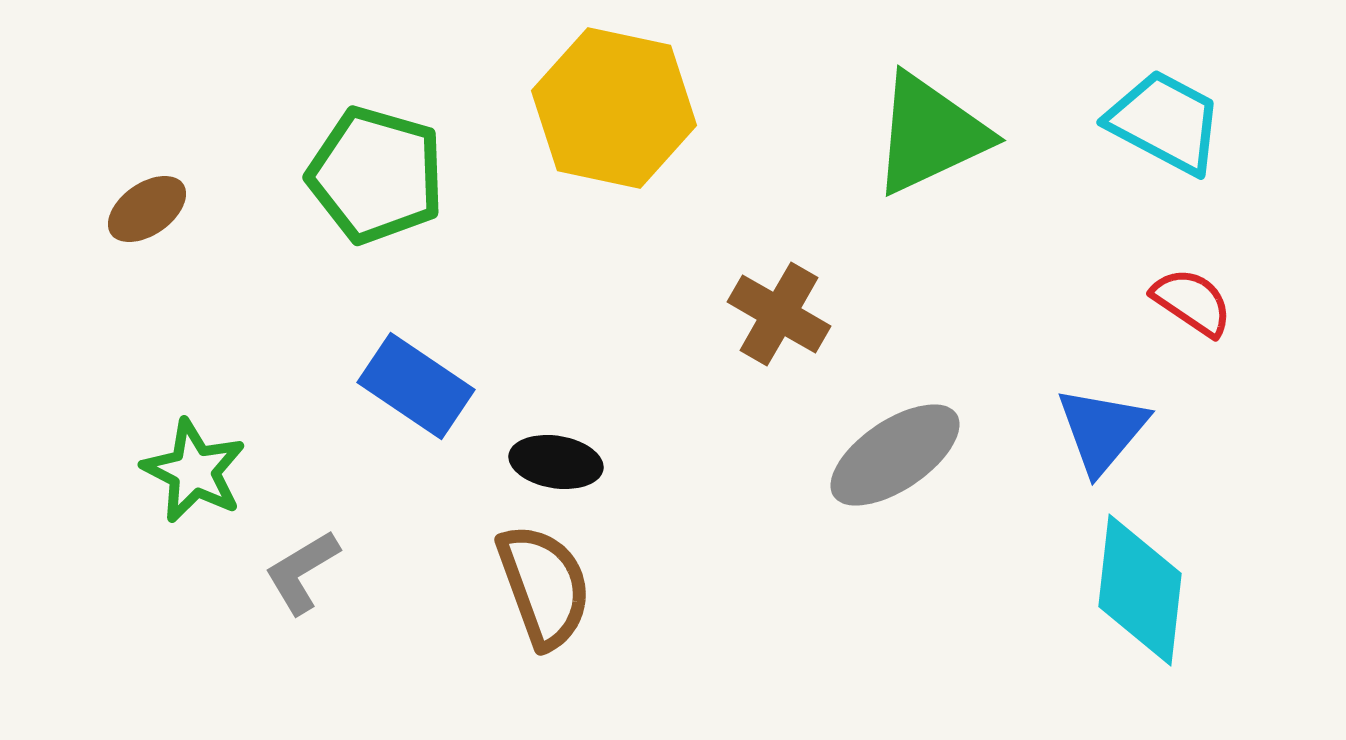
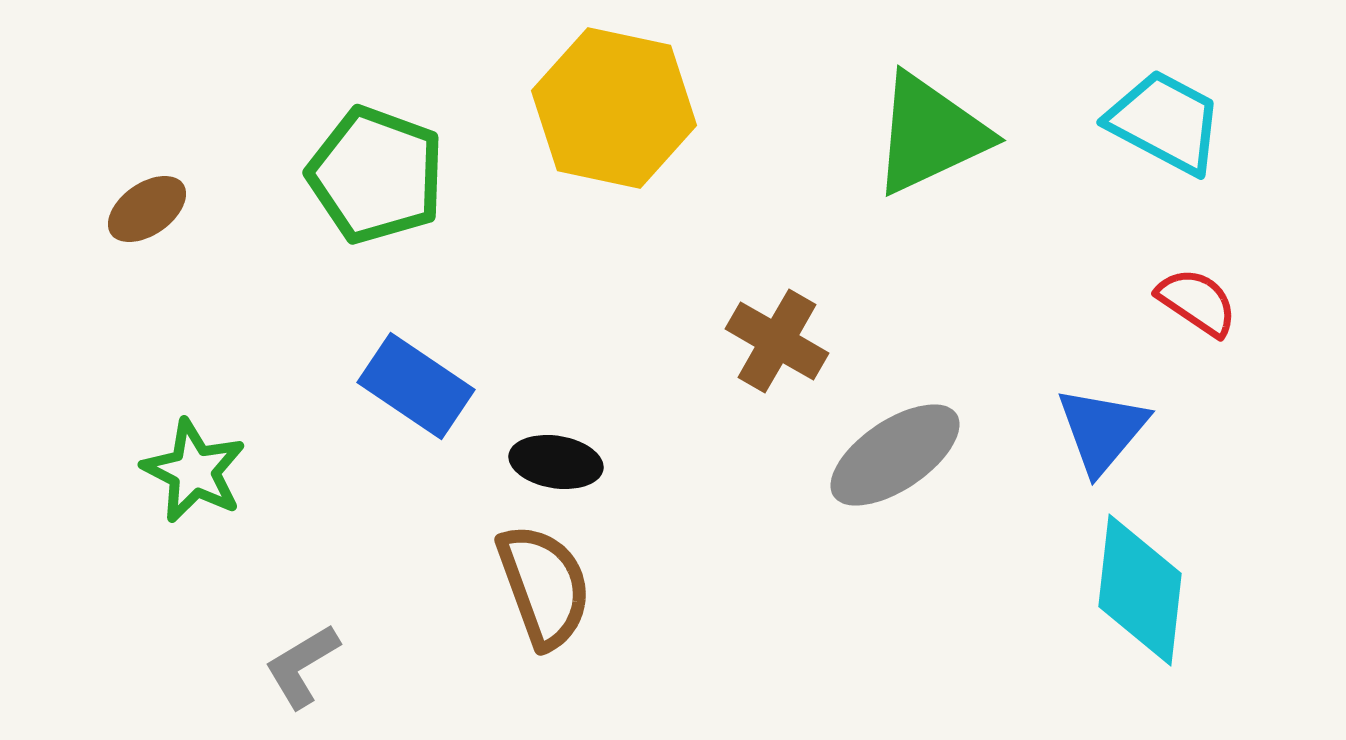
green pentagon: rotated 4 degrees clockwise
red semicircle: moved 5 px right
brown cross: moved 2 px left, 27 px down
gray L-shape: moved 94 px down
